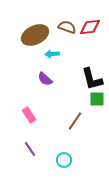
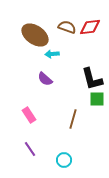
brown ellipse: rotated 60 degrees clockwise
brown line: moved 2 px left, 2 px up; rotated 18 degrees counterclockwise
